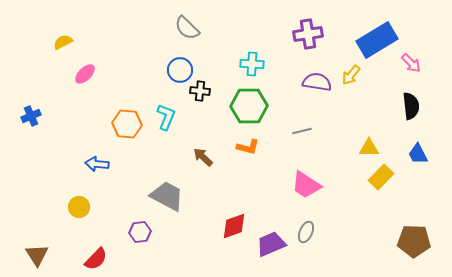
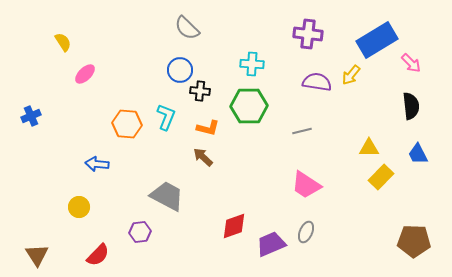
purple cross: rotated 16 degrees clockwise
yellow semicircle: rotated 84 degrees clockwise
orange L-shape: moved 40 px left, 19 px up
red semicircle: moved 2 px right, 4 px up
